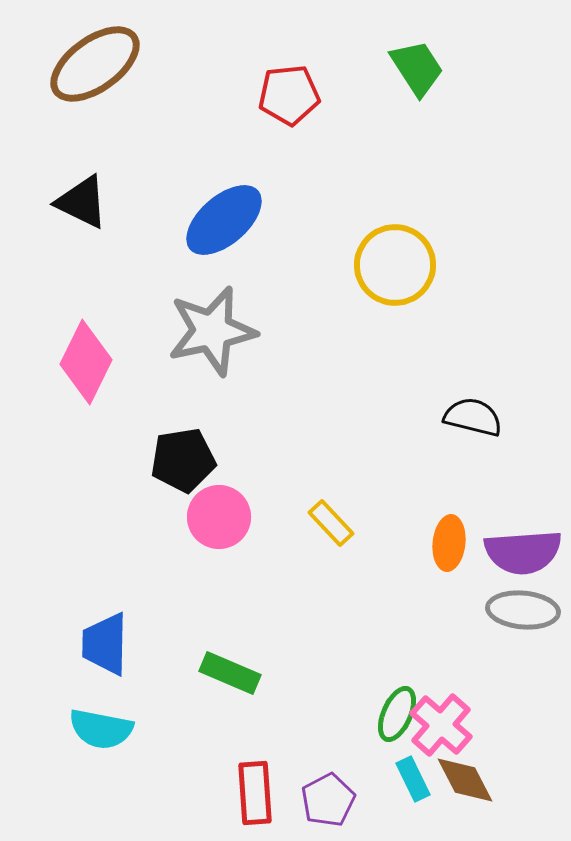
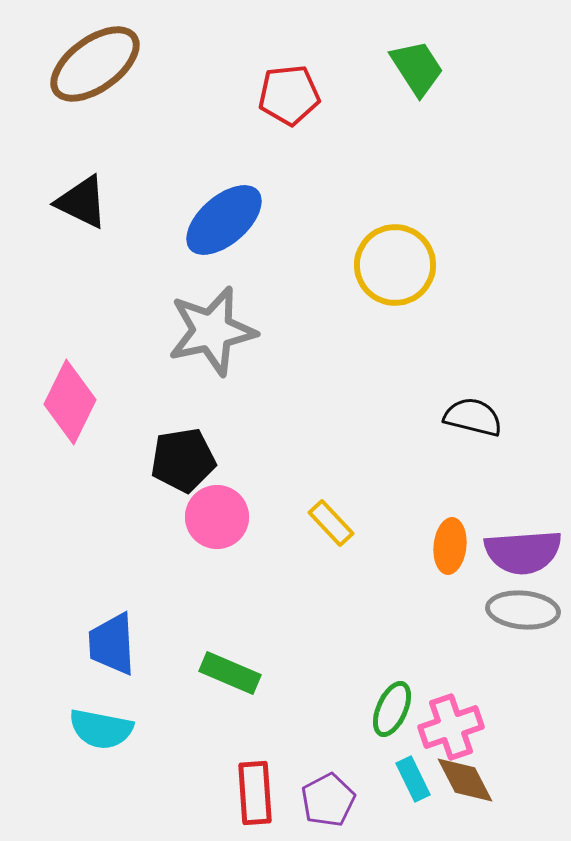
pink diamond: moved 16 px left, 40 px down
pink circle: moved 2 px left
orange ellipse: moved 1 px right, 3 px down
blue trapezoid: moved 7 px right; rotated 4 degrees counterclockwise
green ellipse: moved 5 px left, 5 px up
pink cross: moved 10 px right, 2 px down; rotated 30 degrees clockwise
